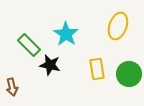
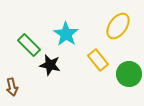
yellow ellipse: rotated 16 degrees clockwise
yellow rectangle: moved 1 px right, 9 px up; rotated 30 degrees counterclockwise
